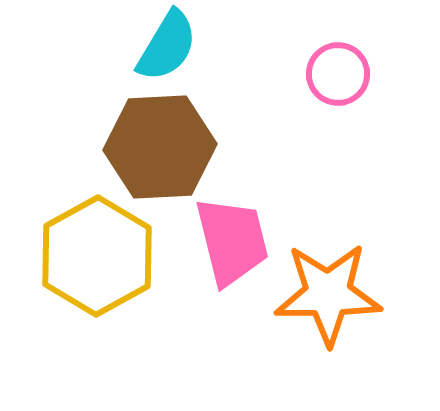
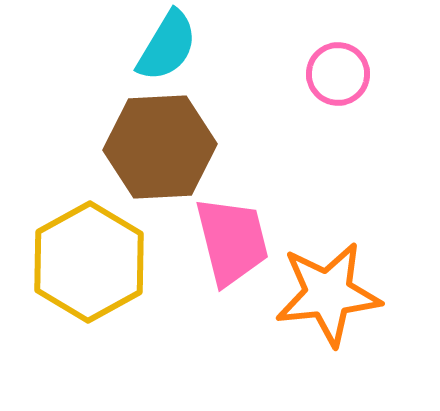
yellow hexagon: moved 8 px left, 6 px down
orange star: rotated 6 degrees counterclockwise
